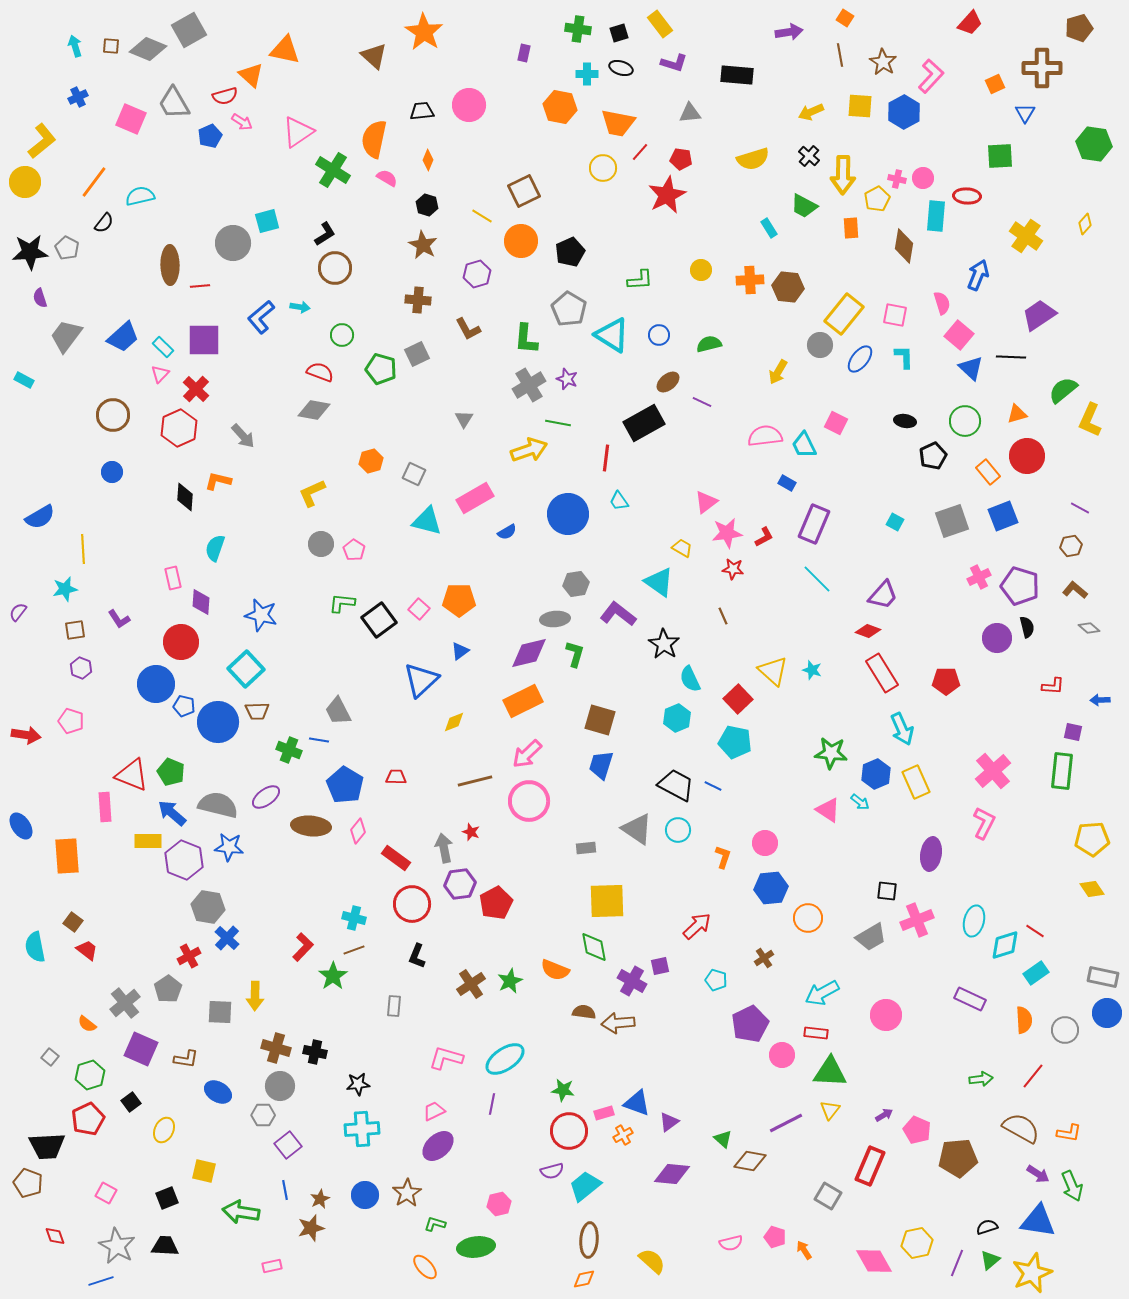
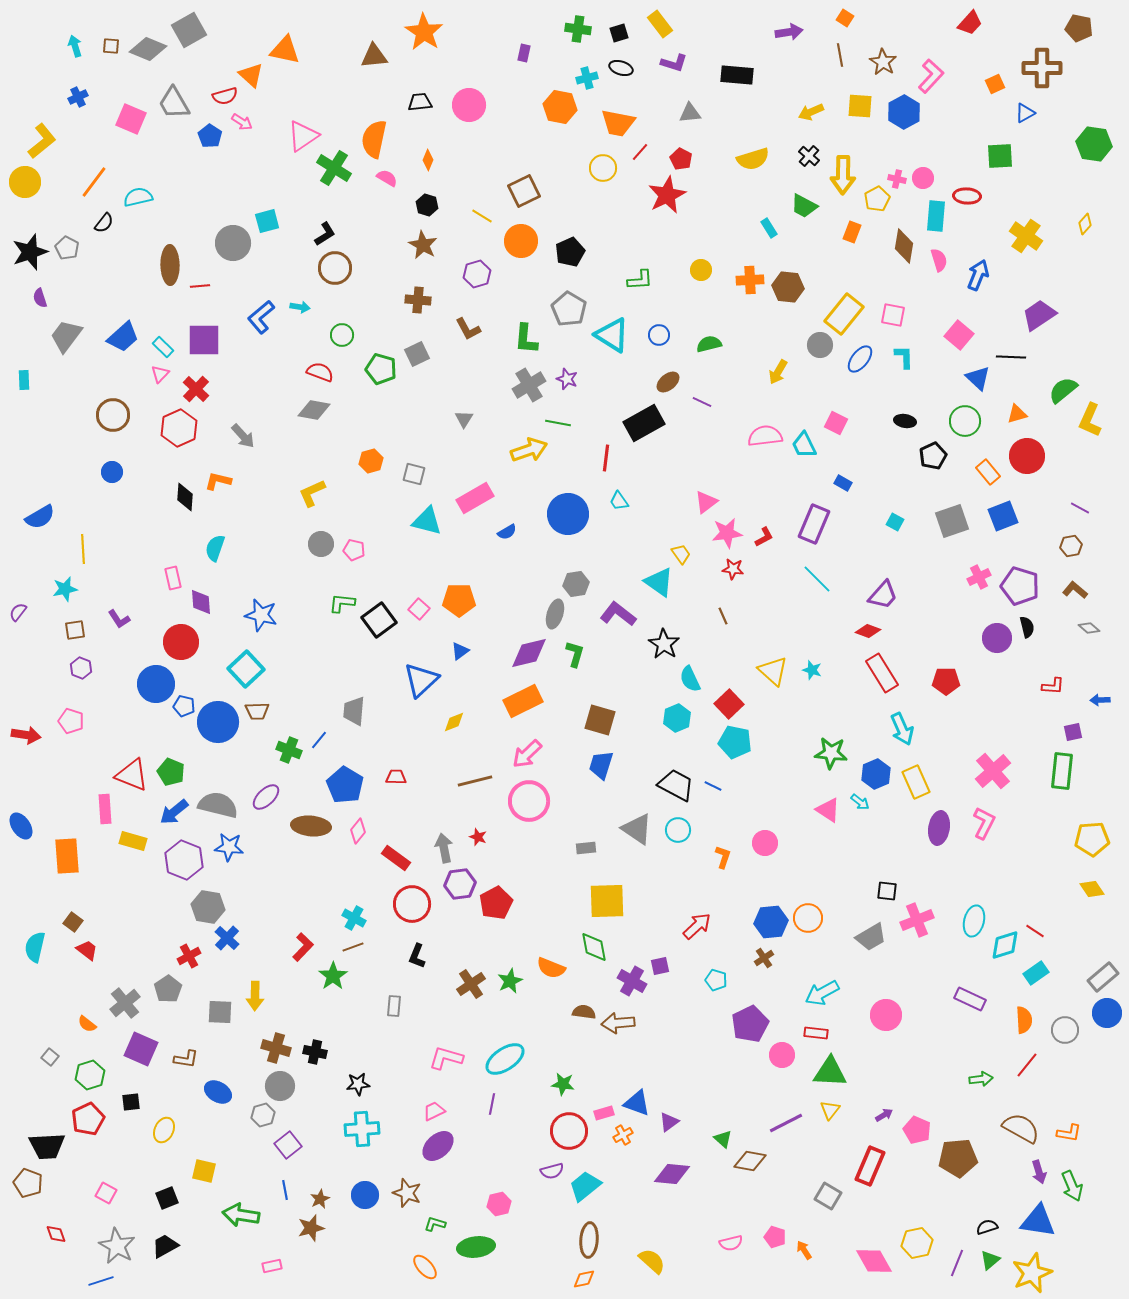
brown pentagon at (1079, 28): rotated 28 degrees clockwise
brown triangle at (374, 56): rotated 48 degrees counterclockwise
cyan cross at (587, 74): moved 4 px down; rotated 15 degrees counterclockwise
black trapezoid at (422, 111): moved 2 px left, 9 px up
blue triangle at (1025, 113): rotated 30 degrees clockwise
pink triangle at (298, 132): moved 5 px right, 4 px down
blue pentagon at (210, 136): rotated 15 degrees counterclockwise
red pentagon at (681, 159): rotated 20 degrees clockwise
green cross at (333, 170): moved 1 px right, 2 px up
cyan semicircle at (140, 196): moved 2 px left, 1 px down
orange rectangle at (851, 228): moved 1 px right, 4 px down; rotated 25 degrees clockwise
black star at (30, 252): rotated 15 degrees counterclockwise
pink semicircle at (942, 303): moved 3 px left, 43 px up
pink square at (895, 315): moved 2 px left
blue triangle at (971, 368): moved 7 px right, 10 px down
cyan rectangle at (24, 380): rotated 60 degrees clockwise
gray square at (414, 474): rotated 10 degrees counterclockwise
blue rectangle at (787, 483): moved 56 px right
yellow trapezoid at (682, 548): moved 1 px left, 6 px down; rotated 25 degrees clockwise
pink pentagon at (354, 550): rotated 20 degrees counterclockwise
purple diamond at (201, 602): rotated 8 degrees counterclockwise
gray ellipse at (555, 619): moved 5 px up; rotated 68 degrees counterclockwise
red square at (738, 699): moved 9 px left, 5 px down
gray trapezoid at (338, 711): moved 16 px right; rotated 32 degrees clockwise
purple square at (1073, 732): rotated 24 degrees counterclockwise
blue line at (319, 740): rotated 60 degrees counterclockwise
purple ellipse at (266, 797): rotated 8 degrees counterclockwise
pink rectangle at (105, 807): moved 2 px down
blue arrow at (172, 813): moved 2 px right, 1 px up; rotated 80 degrees counterclockwise
red star at (471, 832): moved 7 px right, 5 px down
yellow rectangle at (148, 841): moved 15 px left; rotated 16 degrees clockwise
purple ellipse at (931, 854): moved 8 px right, 26 px up
blue hexagon at (771, 888): moved 34 px down
cyan cross at (354, 918): rotated 15 degrees clockwise
cyan semicircle at (35, 947): rotated 24 degrees clockwise
brown line at (354, 950): moved 1 px left, 3 px up
orange semicircle at (555, 970): moved 4 px left, 2 px up
gray rectangle at (1103, 977): rotated 52 degrees counterclockwise
red line at (1033, 1076): moved 6 px left, 11 px up
green star at (563, 1090): moved 6 px up
black square at (131, 1102): rotated 30 degrees clockwise
gray hexagon at (263, 1115): rotated 15 degrees counterclockwise
purple arrow at (1038, 1174): moved 1 px right, 2 px up; rotated 40 degrees clockwise
brown star at (407, 1193): rotated 20 degrees counterclockwise
green arrow at (241, 1212): moved 3 px down
red diamond at (55, 1236): moved 1 px right, 2 px up
black trapezoid at (165, 1246): rotated 32 degrees counterclockwise
